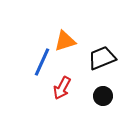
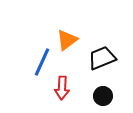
orange triangle: moved 2 px right, 1 px up; rotated 20 degrees counterclockwise
red arrow: rotated 25 degrees counterclockwise
